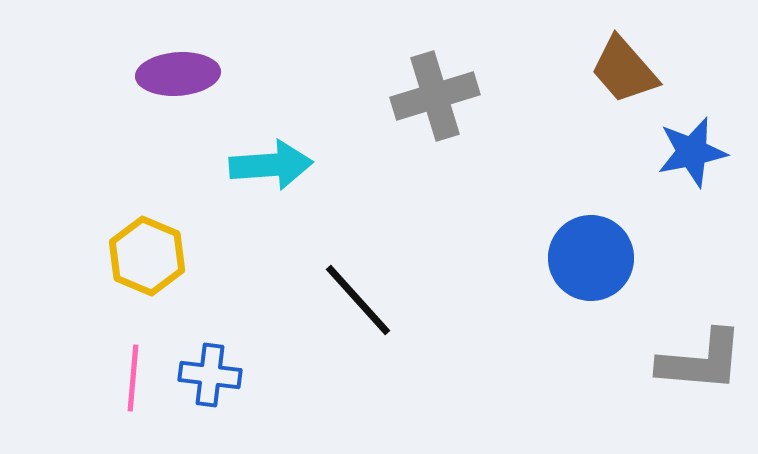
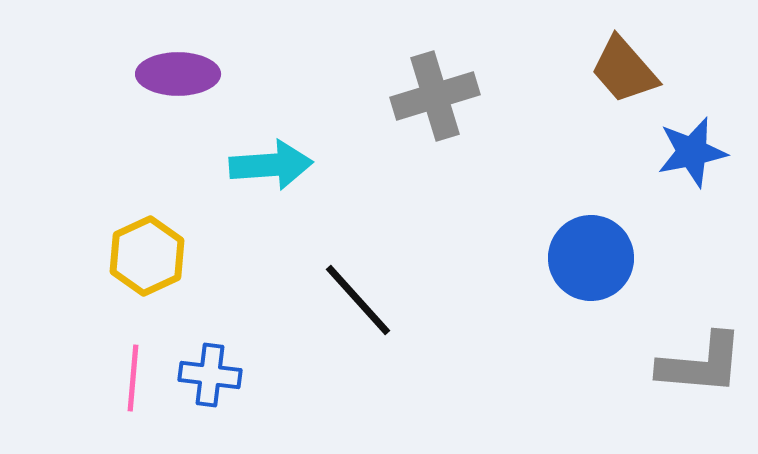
purple ellipse: rotated 4 degrees clockwise
yellow hexagon: rotated 12 degrees clockwise
gray L-shape: moved 3 px down
